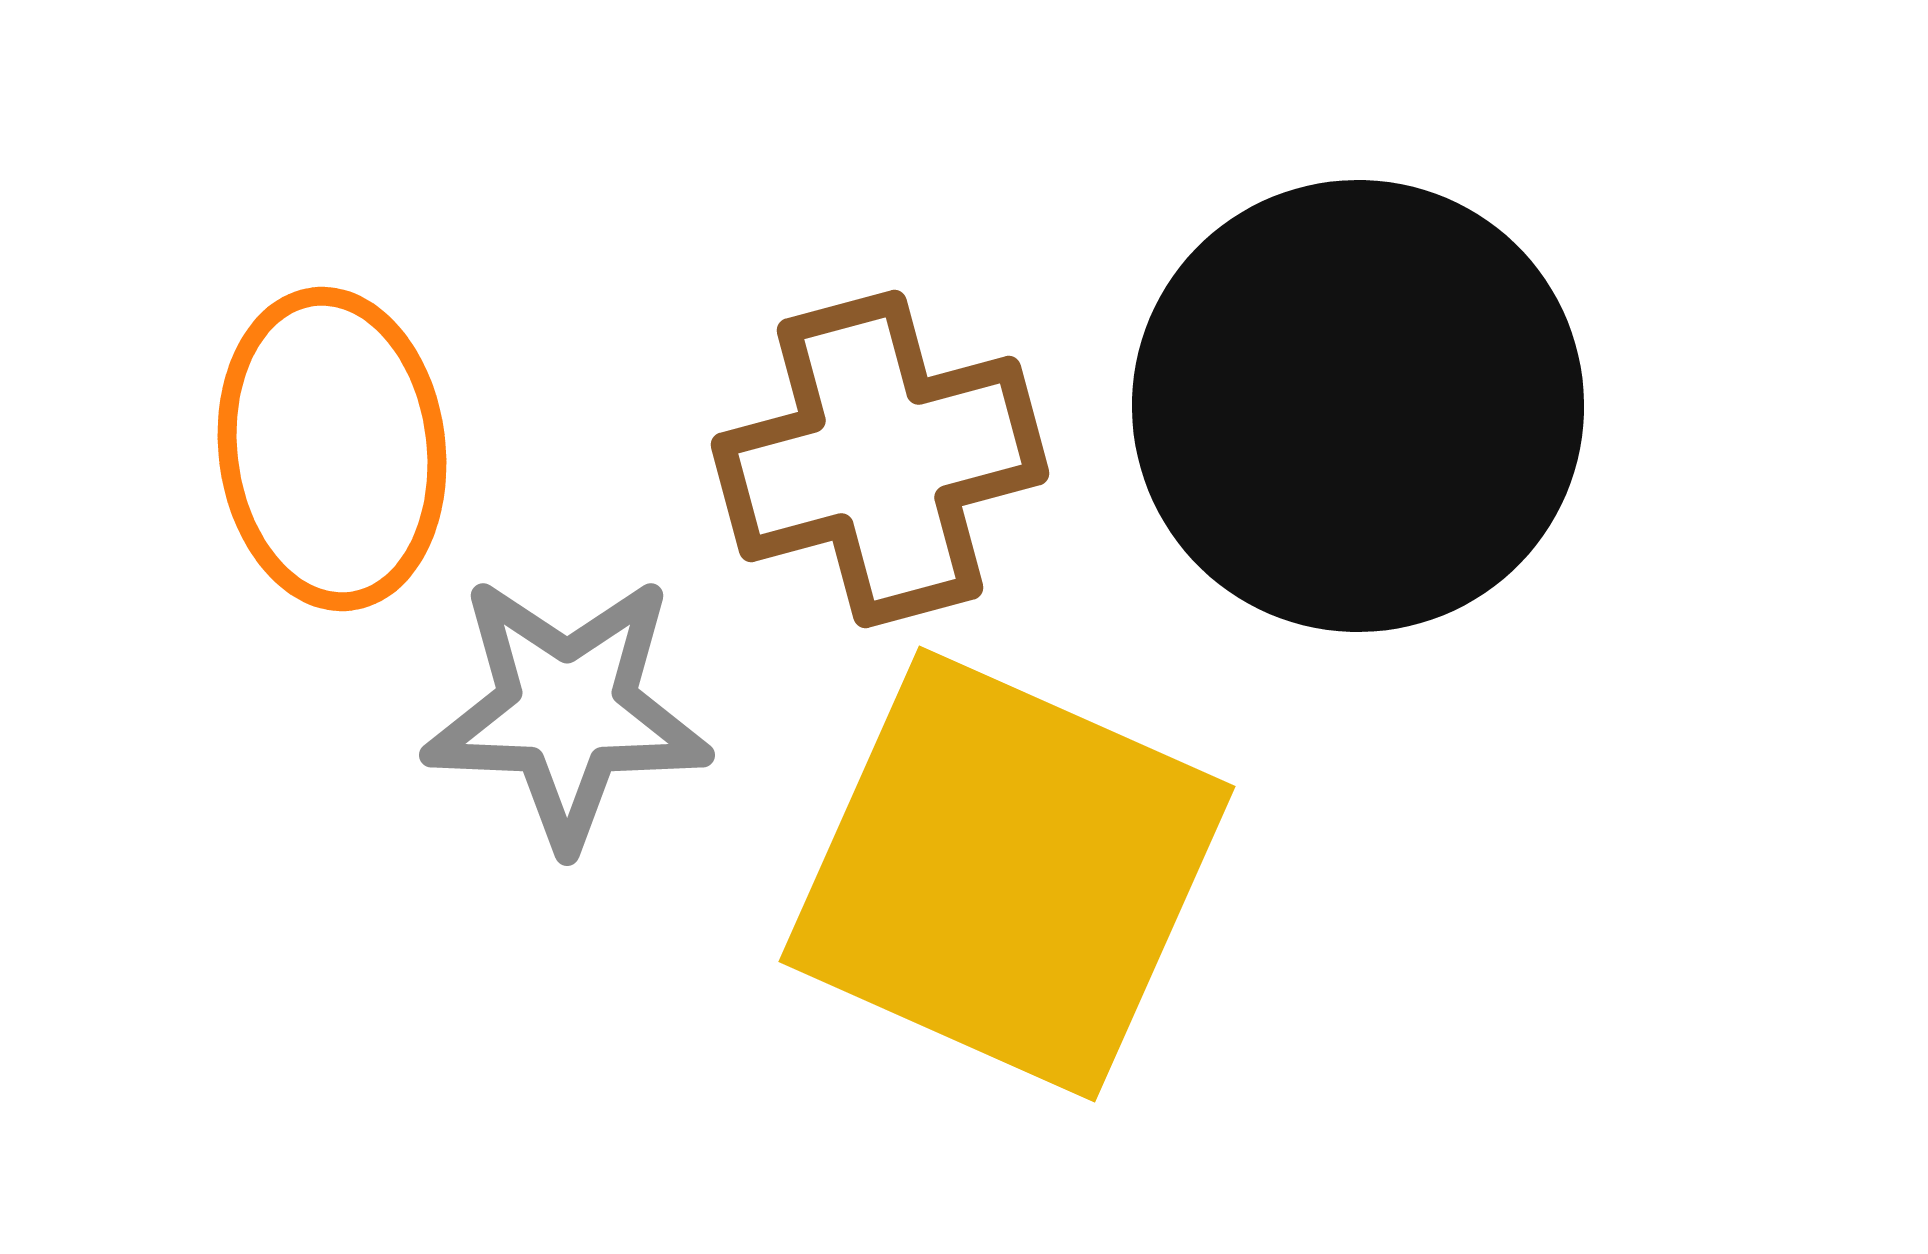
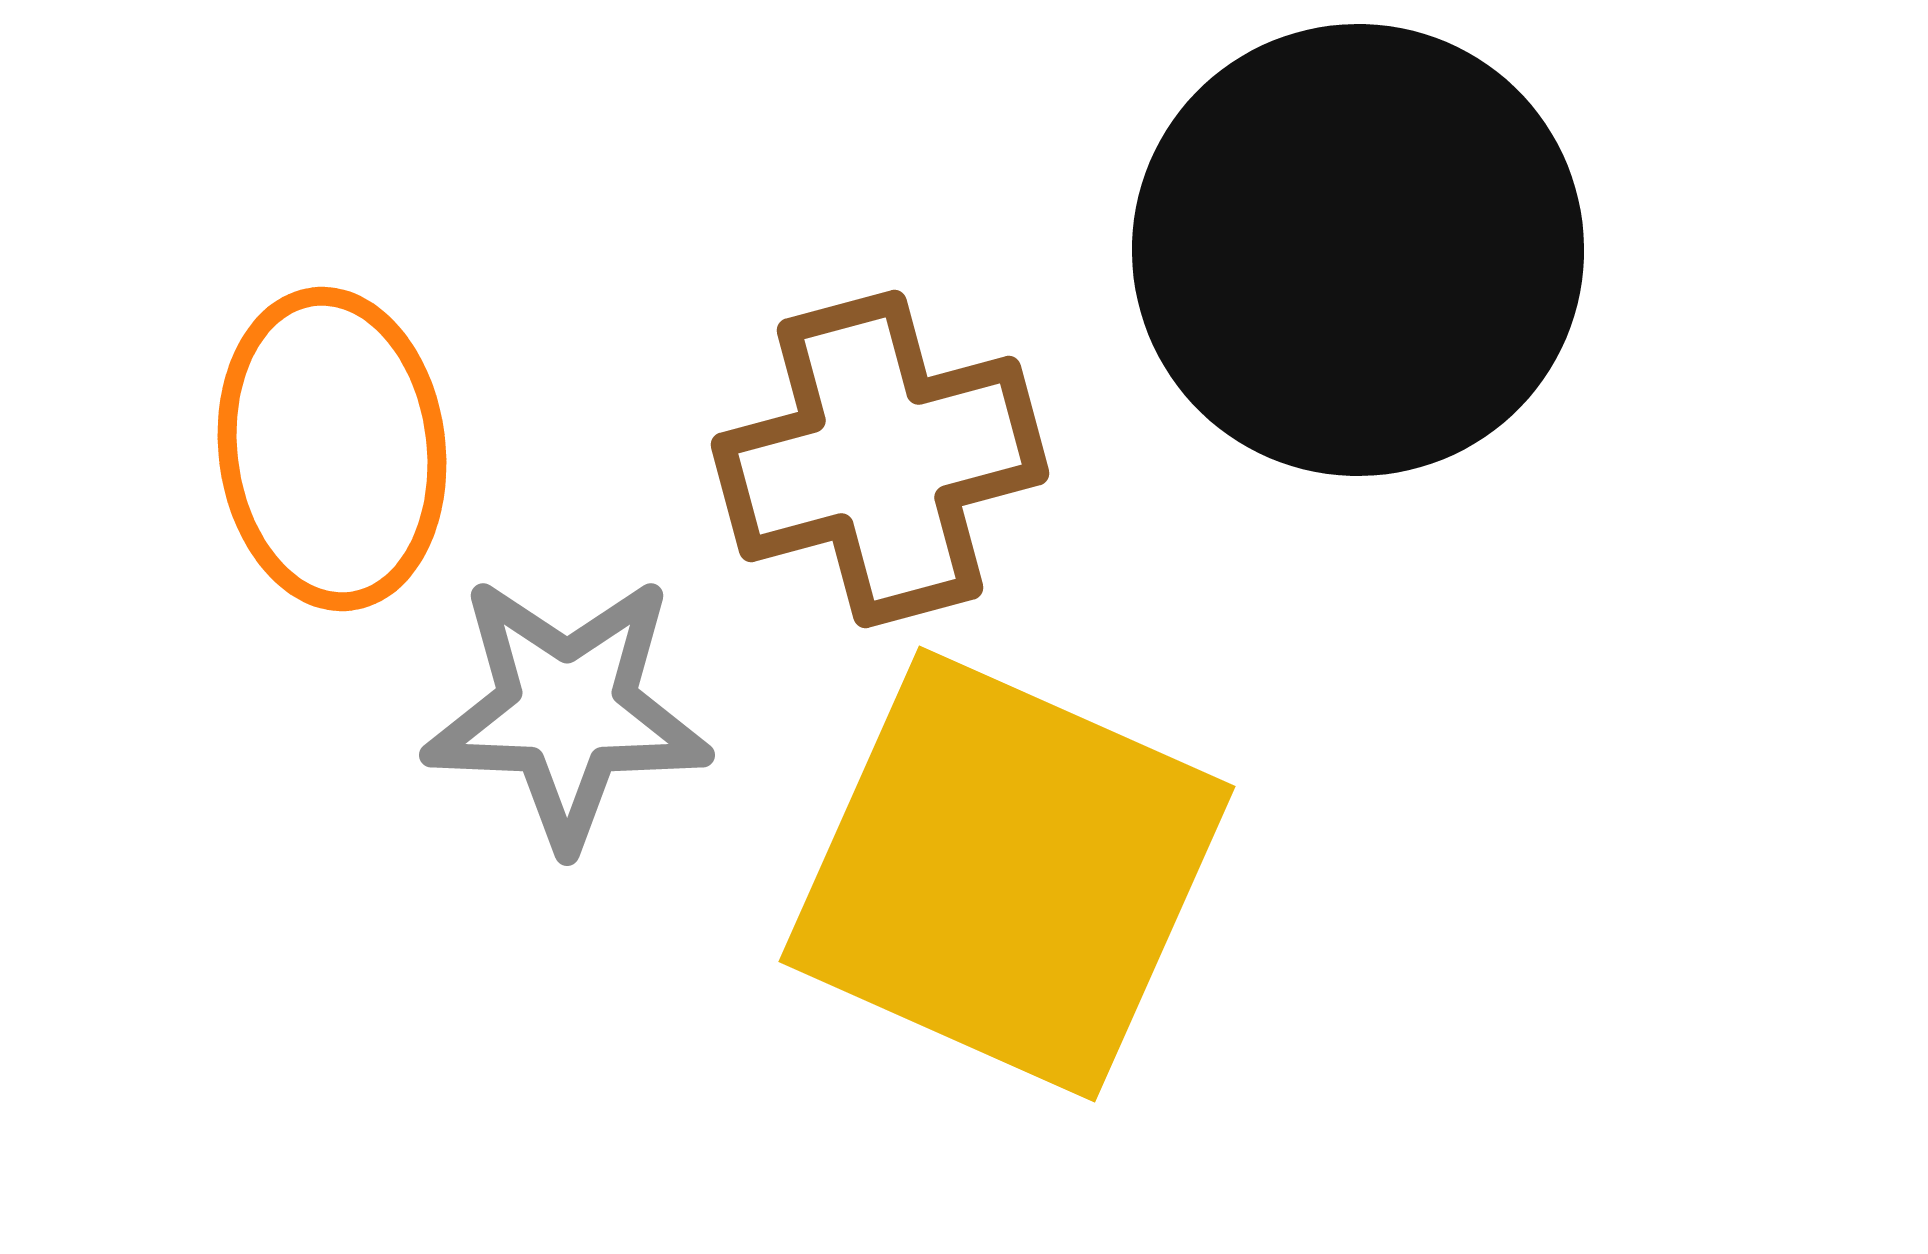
black circle: moved 156 px up
